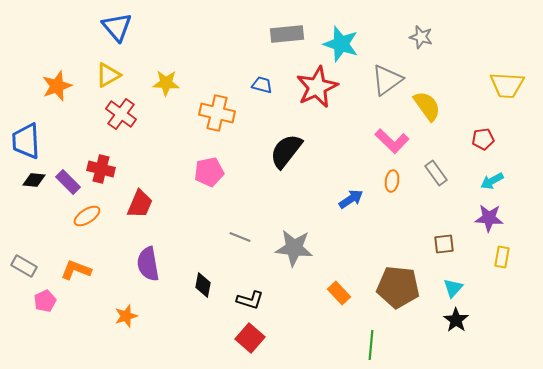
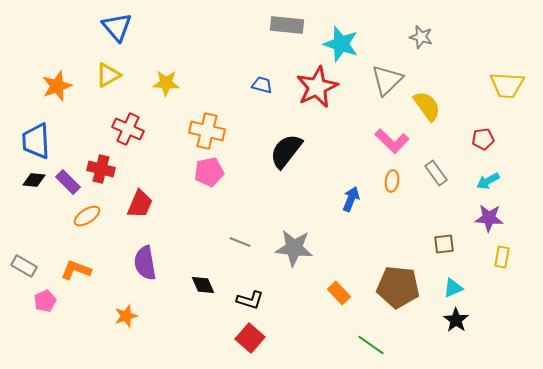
gray rectangle at (287, 34): moved 9 px up; rotated 12 degrees clockwise
gray triangle at (387, 80): rotated 8 degrees counterclockwise
orange cross at (217, 113): moved 10 px left, 18 px down
red cross at (121, 114): moved 7 px right, 15 px down; rotated 12 degrees counterclockwise
blue trapezoid at (26, 141): moved 10 px right
cyan arrow at (492, 181): moved 4 px left
blue arrow at (351, 199): rotated 35 degrees counterclockwise
gray line at (240, 237): moved 5 px down
purple semicircle at (148, 264): moved 3 px left, 1 px up
black diamond at (203, 285): rotated 35 degrees counterclockwise
cyan triangle at (453, 288): rotated 25 degrees clockwise
green line at (371, 345): rotated 60 degrees counterclockwise
